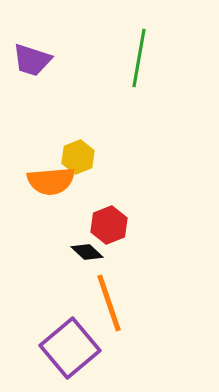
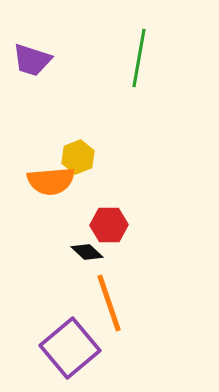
red hexagon: rotated 21 degrees clockwise
